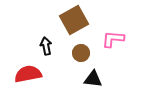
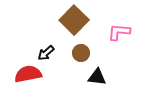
brown square: rotated 16 degrees counterclockwise
pink L-shape: moved 6 px right, 7 px up
black arrow: moved 7 px down; rotated 120 degrees counterclockwise
black triangle: moved 4 px right, 2 px up
